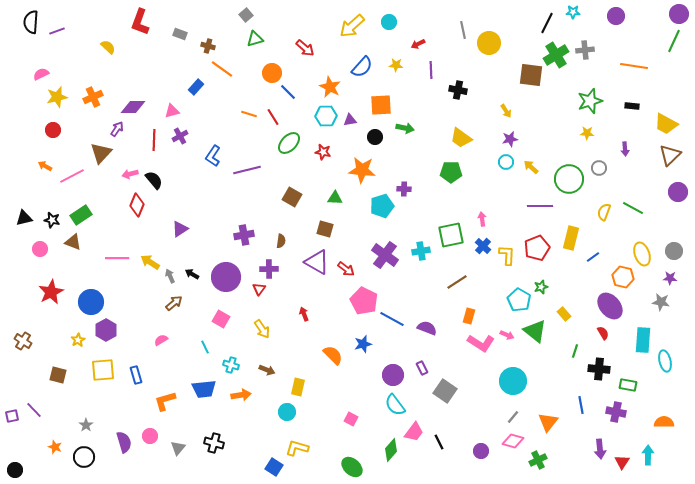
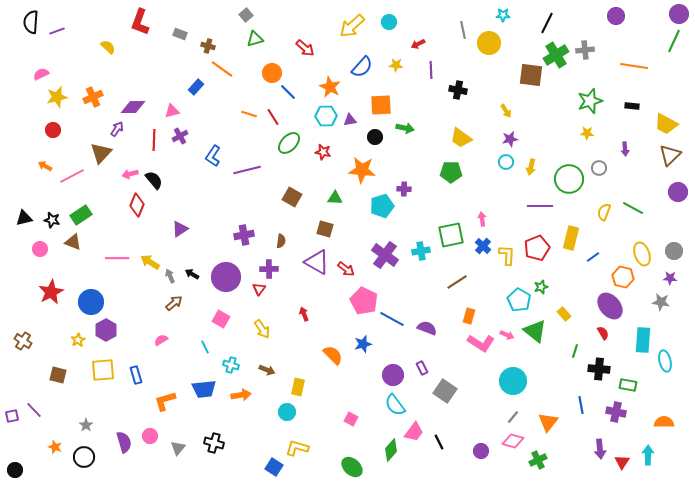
cyan star at (573, 12): moved 70 px left, 3 px down
yellow arrow at (531, 167): rotated 119 degrees counterclockwise
